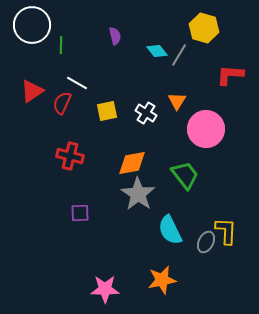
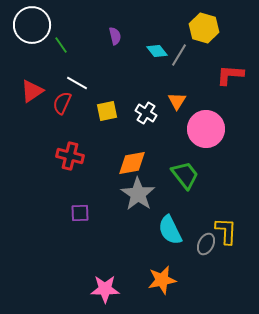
green line: rotated 36 degrees counterclockwise
gray ellipse: moved 2 px down
